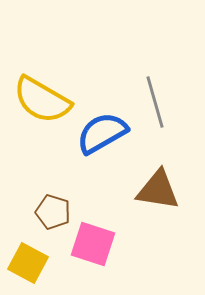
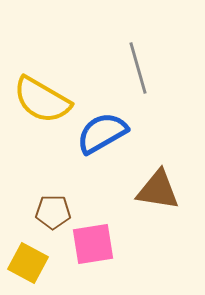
gray line: moved 17 px left, 34 px up
brown pentagon: rotated 16 degrees counterclockwise
pink square: rotated 27 degrees counterclockwise
